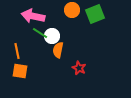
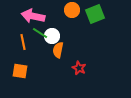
orange line: moved 6 px right, 9 px up
